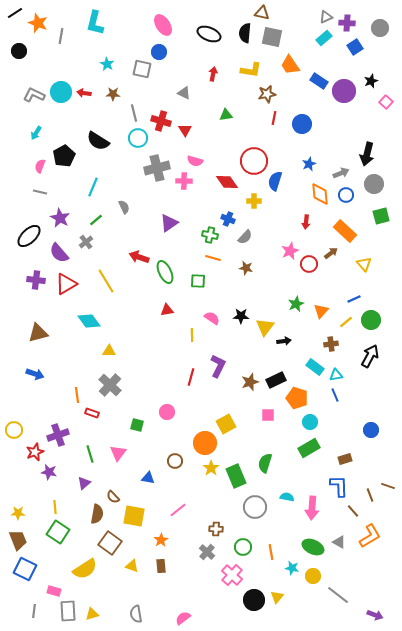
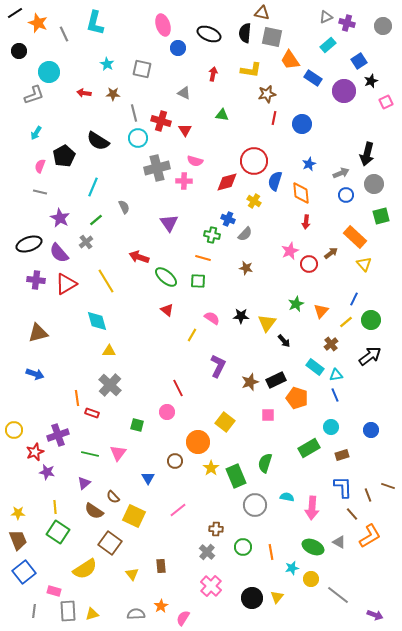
purple cross at (347, 23): rotated 14 degrees clockwise
pink ellipse at (163, 25): rotated 15 degrees clockwise
gray circle at (380, 28): moved 3 px right, 2 px up
gray line at (61, 36): moved 3 px right, 2 px up; rotated 35 degrees counterclockwise
cyan rectangle at (324, 38): moved 4 px right, 7 px down
blue square at (355, 47): moved 4 px right, 14 px down
blue circle at (159, 52): moved 19 px right, 4 px up
orange trapezoid at (290, 65): moved 5 px up
blue rectangle at (319, 81): moved 6 px left, 3 px up
cyan circle at (61, 92): moved 12 px left, 20 px up
gray L-shape at (34, 95): rotated 135 degrees clockwise
pink square at (386, 102): rotated 24 degrees clockwise
green triangle at (226, 115): moved 4 px left; rotated 16 degrees clockwise
red diamond at (227, 182): rotated 70 degrees counterclockwise
orange diamond at (320, 194): moved 19 px left, 1 px up
yellow cross at (254, 201): rotated 32 degrees clockwise
purple triangle at (169, 223): rotated 30 degrees counterclockwise
orange rectangle at (345, 231): moved 10 px right, 6 px down
green cross at (210, 235): moved 2 px right
black ellipse at (29, 236): moved 8 px down; rotated 25 degrees clockwise
gray semicircle at (245, 237): moved 3 px up
orange line at (213, 258): moved 10 px left
green ellipse at (165, 272): moved 1 px right, 5 px down; rotated 25 degrees counterclockwise
blue line at (354, 299): rotated 40 degrees counterclockwise
red triangle at (167, 310): rotated 48 degrees clockwise
cyan diamond at (89, 321): moved 8 px right; rotated 20 degrees clockwise
yellow triangle at (265, 327): moved 2 px right, 4 px up
yellow line at (192, 335): rotated 32 degrees clockwise
black arrow at (284, 341): rotated 56 degrees clockwise
brown cross at (331, 344): rotated 32 degrees counterclockwise
black arrow at (370, 356): rotated 25 degrees clockwise
red line at (191, 377): moved 13 px left, 11 px down; rotated 42 degrees counterclockwise
orange line at (77, 395): moved 3 px down
cyan circle at (310, 422): moved 21 px right, 5 px down
yellow square at (226, 424): moved 1 px left, 2 px up; rotated 24 degrees counterclockwise
orange circle at (205, 443): moved 7 px left, 1 px up
green line at (90, 454): rotated 60 degrees counterclockwise
brown rectangle at (345, 459): moved 3 px left, 4 px up
purple star at (49, 472): moved 2 px left
blue triangle at (148, 478): rotated 48 degrees clockwise
blue L-shape at (339, 486): moved 4 px right, 1 px down
brown line at (370, 495): moved 2 px left
gray circle at (255, 507): moved 2 px up
brown line at (353, 511): moved 1 px left, 3 px down
brown semicircle at (97, 514): moved 3 px left, 3 px up; rotated 114 degrees clockwise
yellow square at (134, 516): rotated 15 degrees clockwise
orange star at (161, 540): moved 66 px down
yellow triangle at (132, 566): moved 8 px down; rotated 32 degrees clockwise
cyan star at (292, 568): rotated 24 degrees counterclockwise
blue square at (25, 569): moved 1 px left, 3 px down; rotated 25 degrees clockwise
pink cross at (232, 575): moved 21 px left, 11 px down
yellow circle at (313, 576): moved 2 px left, 3 px down
black circle at (254, 600): moved 2 px left, 2 px up
gray semicircle at (136, 614): rotated 96 degrees clockwise
pink semicircle at (183, 618): rotated 21 degrees counterclockwise
